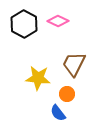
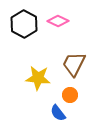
orange circle: moved 3 px right, 1 px down
